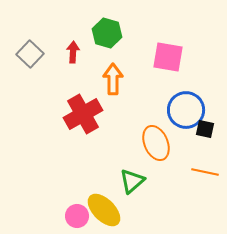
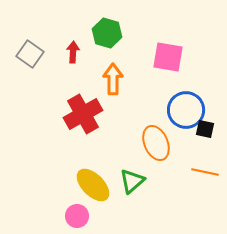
gray square: rotated 8 degrees counterclockwise
yellow ellipse: moved 11 px left, 25 px up
